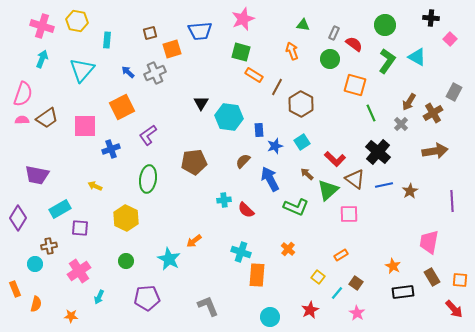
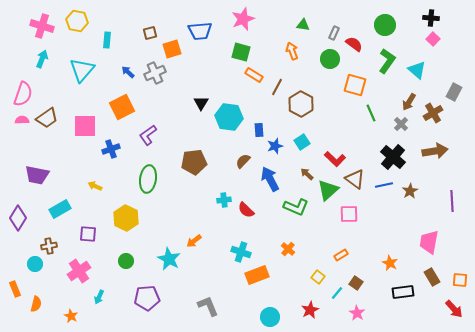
pink square at (450, 39): moved 17 px left
cyan triangle at (417, 57): moved 13 px down; rotated 12 degrees clockwise
black cross at (378, 152): moved 15 px right, 5 px down
purple square at (80, 228): moved 8 px right, 6 px down
orange star at (393, 266): moved 3 px left, 3 px up
orange rectangle at (257, 275): rotated 65 degrees clockwise
orange star at (71, 316): rotated 24 degrees clockwise
